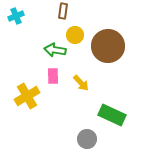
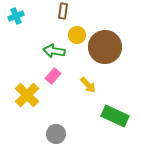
yellow circle: moved 2 px right
brown circle: moved 3 px left, 1 px down
green arrow: moved 1 px left, 1 px down
pink rectangle: rotated 42 degrees clockwise
yellow arrow: moved 7 px right, 2 px down
yellow cross: moved 1 px up; rotated 15 degrees counterclockwise
green rectangle: moved 3 px right, 1 px down
gray circle: moved 31 px left, 5 px up
